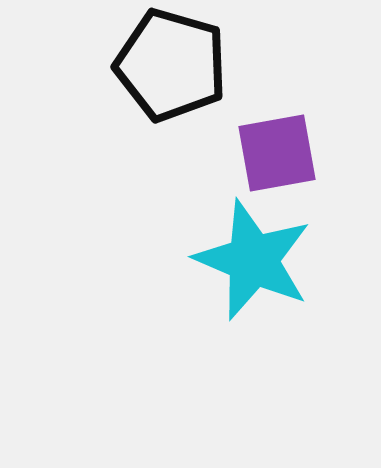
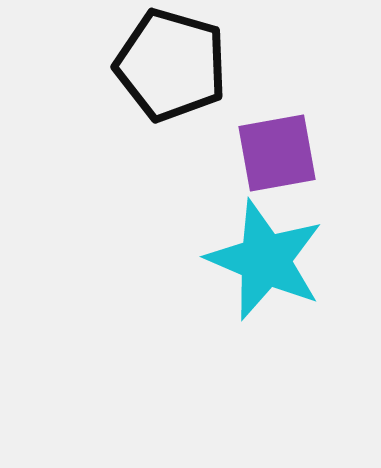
cyan star: moved 12 px right
